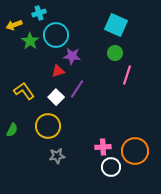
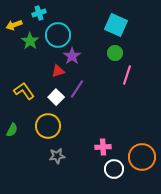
cyan circle: moved 2 px right
purple star: rotated 30 degrees clockwise
orange circle: moved 7 px right, 6 px down
white circle: moved 3 px right, 2 px down
